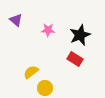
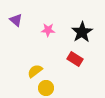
black star: moved 2 px right, 3 px up; rotated 10 degrees counterclockwise
yellow semicircle: moved 4 px right, 1 px up
yellow circle: moved 1 px right
